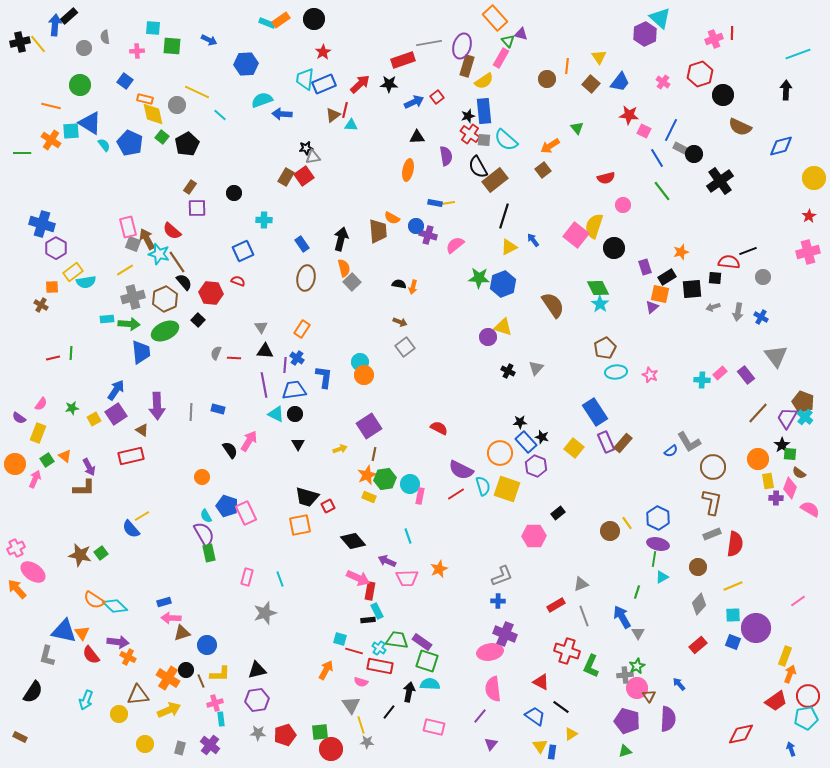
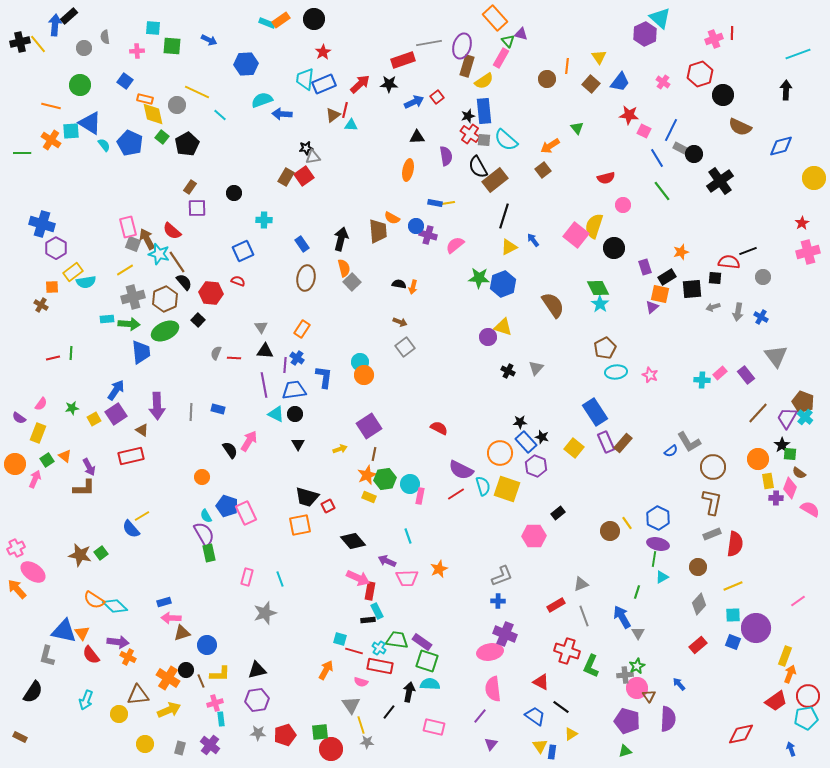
red star at (809, 216): moved 7 px left, 7 px down
